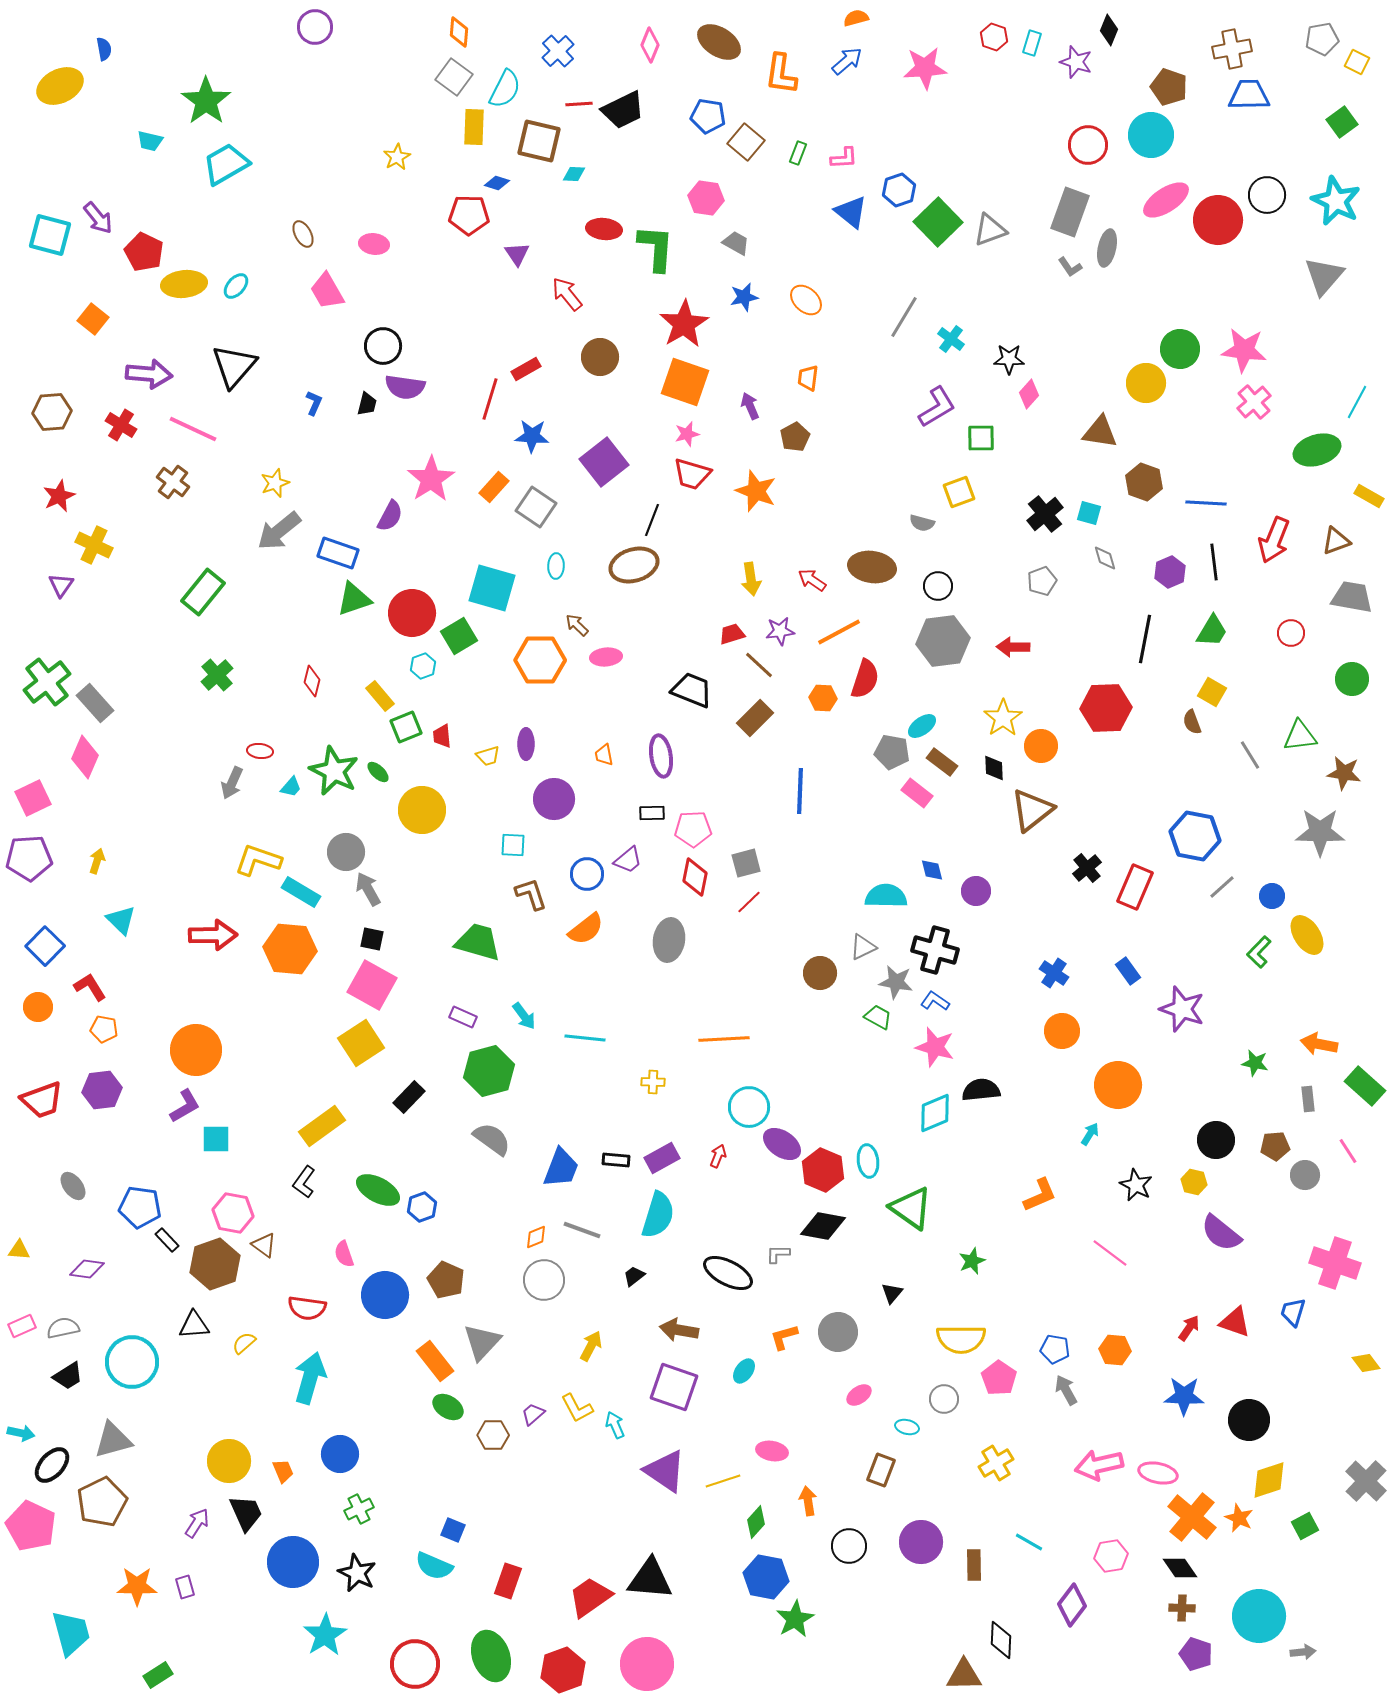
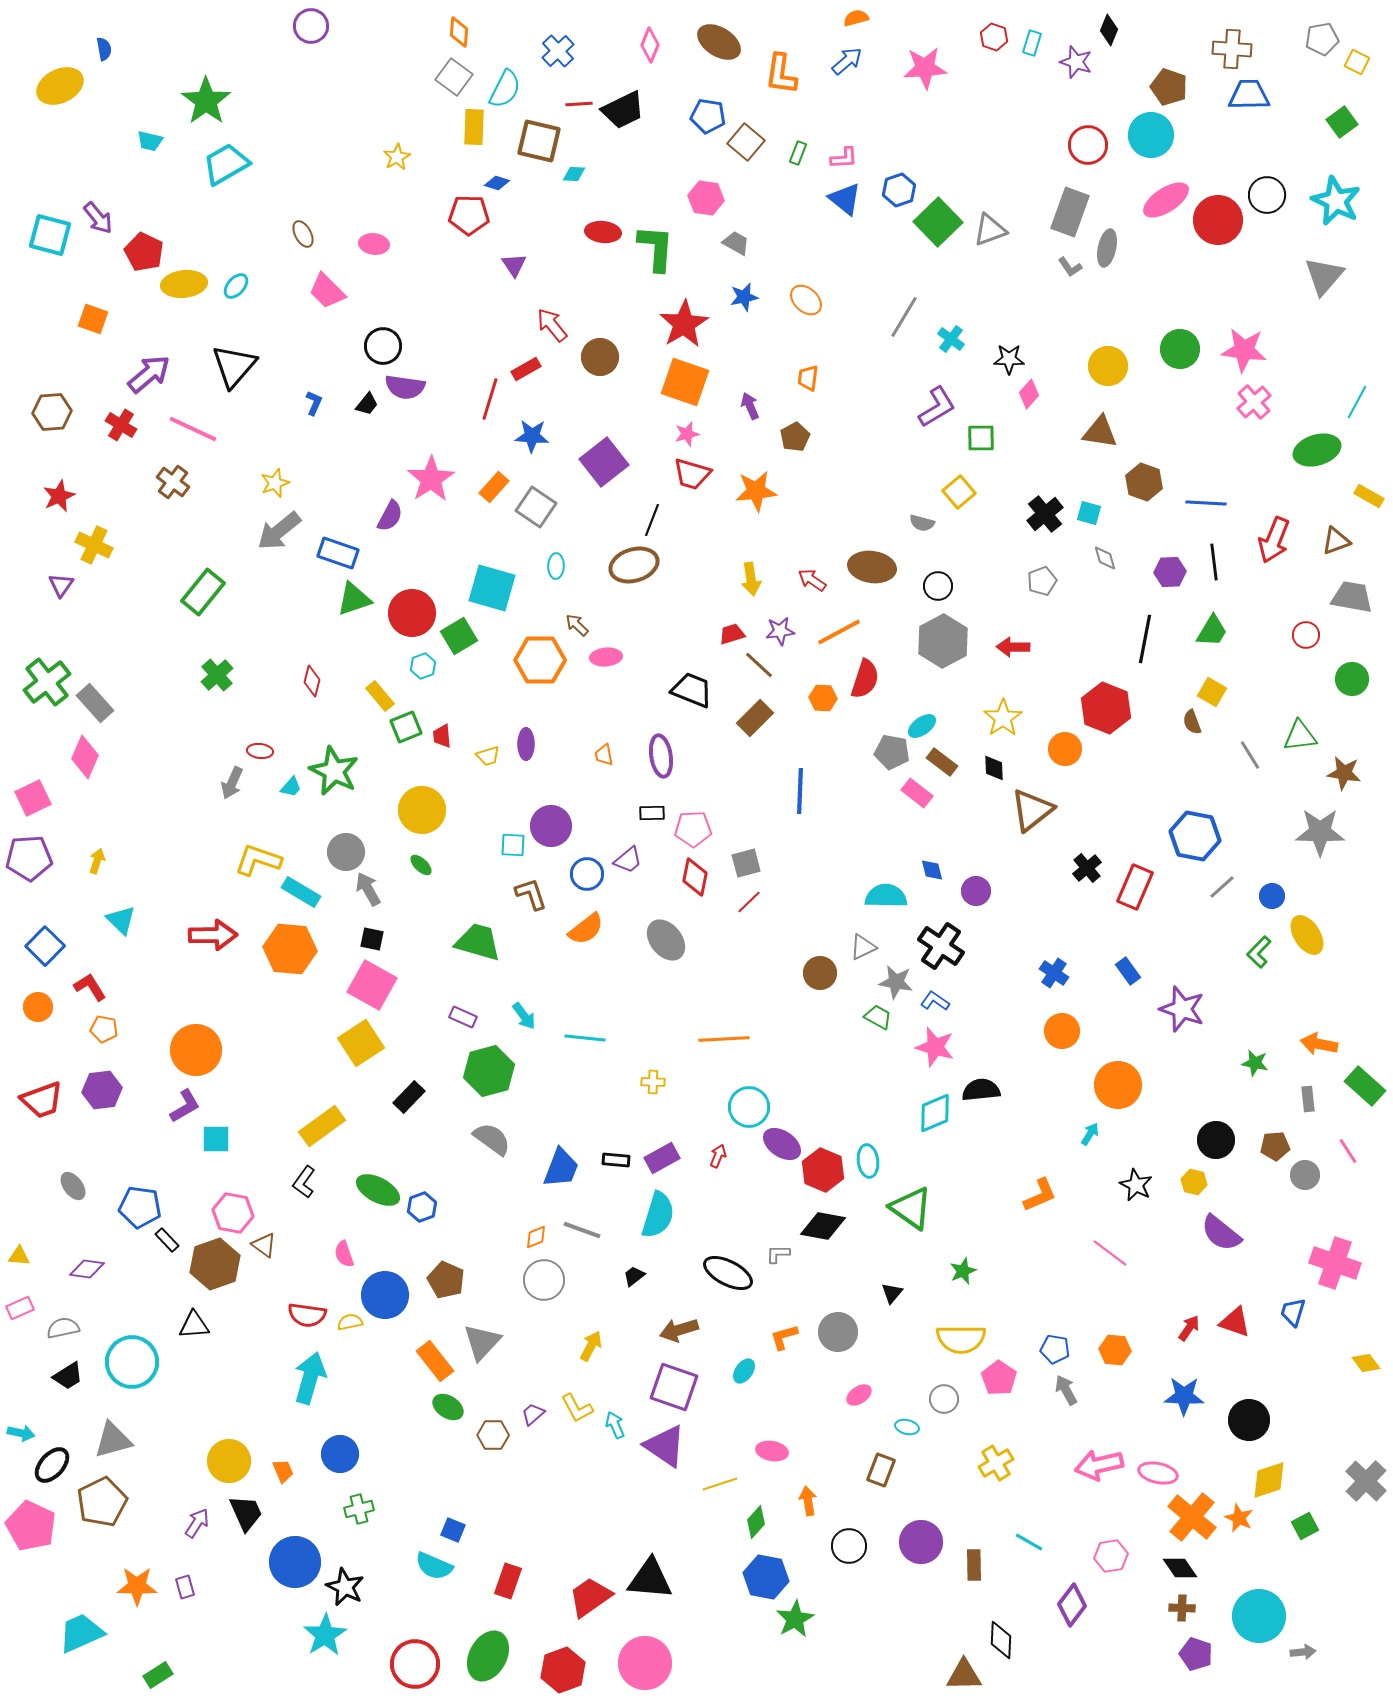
purple circle at (315, 27): moved 4 px left, 1 px up
brown cross at (1232, 49): rotated 15 degrees clockwise
blue triangle at (851, 212): moved 6 px left, 13 px up
red ellipse at (604, 229): moved 1 px left, 3 px down
purple triangle at (517, 254): moved 3 px left, 11 px down
pink trapezoid at (327, 291): rotated 15 degrees counterclockwise
red arrow at (567, 294): moved 15 px left, 31 px down
orange square at (93, 319): rotated 20 degrees counterclockwise
purple arrow at (149, 374): rotated 45 degrees counterclockwise
yellow circle at (1146, 383): moved 38 px left, 17 px up
black trapezoid at (367, 404): rotated 25 degrees clockwise
orange star at (756, 491): rotated 27 degrees counterclockwise
yellow square at (959, 492): rotated 20 degrees counterclockwise
purple hexagon at (1170, 572): rotated 20 degrees clockwise
red circle at (1291, 633): moved 15 px right, 2 px down
gray hexagon at (943, 641): rotated 21 degrees counterclockwise
red hexagon at (1106, 708): rotated 24 degrees clockwise
orange circle at (1041, 746): moved 24 px right, 3 px down
green ellipse at (378, 772): moved 43 px right, 93 px down
purple circle at (554, 799): moved 3 px left, 27 px down
gray ellipse at (669, 940): moved 3 px left; rotated 48 degrees counterclockwise
black cross at (935, 950): moved 6 px right, 4 px up; rotated 18 degrees clockwise
yellow triangle at (19, 1250): moved 6 px down
green star at (972, 1261): moved 9 px left, 10 px down
red semicircle at (307, 1308): moved 7 px down
pink rectangle at (22, 1326): moved 2 px left, 18 px up
brown arrow at (679, 1330): rotated 27 degrees counterclockwise
yellow semicircle at (244, 1343): moved 106 px right, 21 px up; rotated 30 degrees clockwise
purple triangle at (665, 1471): moved 25 px up
yellow line at (723, 1481): moved 3 px left, 3 px down
green cross at (359, 1509): rotated 12 degrees clockwise
blue circle at (293, 1562): moved 2 px right
black star at (357, 1573): moved 12 px left, 14 px down
cyan trapezoid at (71, 1633): moved 10 px right; rotated 99 degrees counterclockwise
green ellipse at (491, 1656): moved 3 px left; rotated 48 degrees clockwise
pink circle at (647, 1664): moved 2 px left, 1 px up
